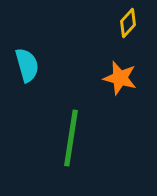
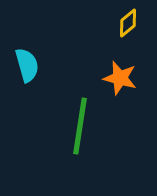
yellow diamond: rotated 8 degrees clockwise
green line: moved 9 px right, 12 px up
